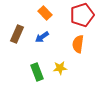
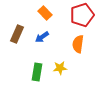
green rectangle: rotated 30 degrees clockwise
